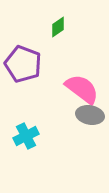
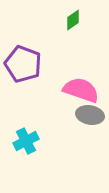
green diamond: moved 15 px right, 7 px up
pink semicircle: moved 1 px left, 1 px down; rotated 18 degrees counterclockwise
cyan cross: moved 5 px down
